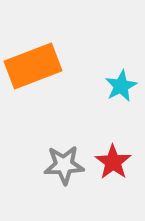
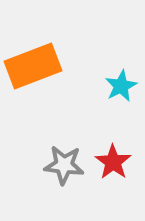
gray star: rotated 9 degrees clockwise
